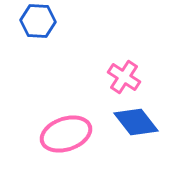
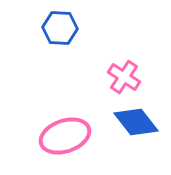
blue hexagon: moved 22 px right, 7 px down
pink ellipse: moved 1 px left, 2 px down
